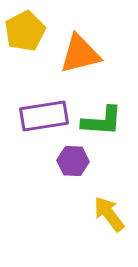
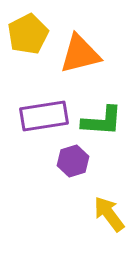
yellow pentagon: moved 3 px right, 3 px down
purple hexagon: rotated 20 degrees counterclockwise
